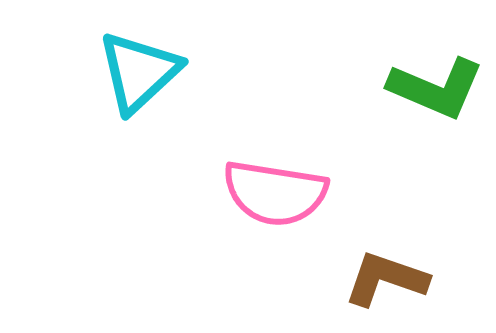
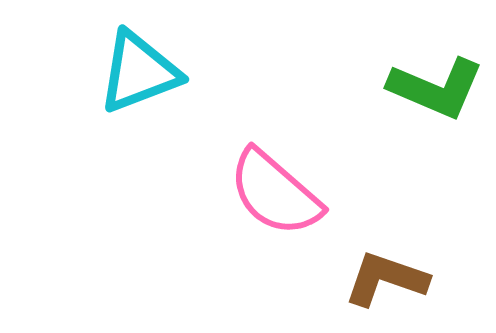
cyan triangle: rotated 22 degrees clockwise
pink semicircle: rotated 32 degrees clockwise
